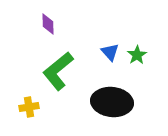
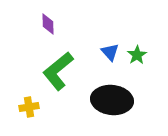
black ellipse: moved 2 px up
